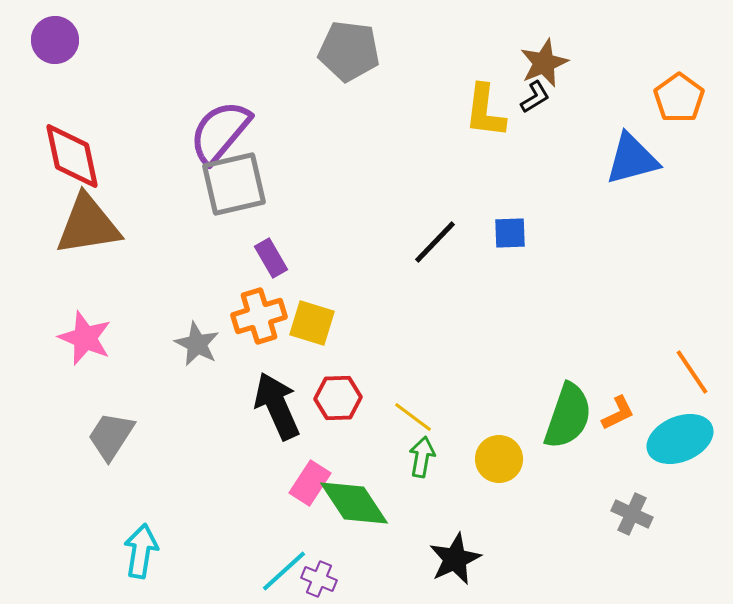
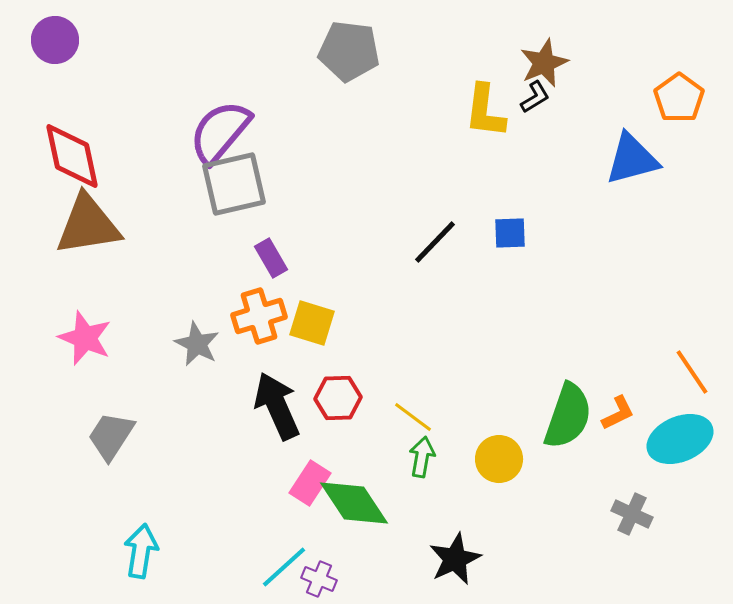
cyan line: moved 4 px up
